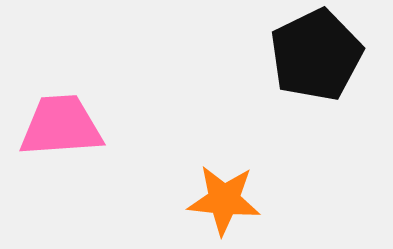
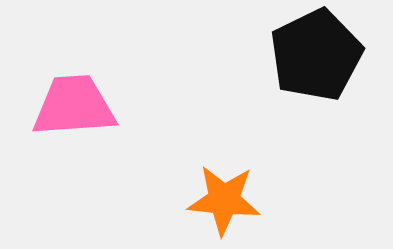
pink trapezoid: moved 13 px right, 20 px up
